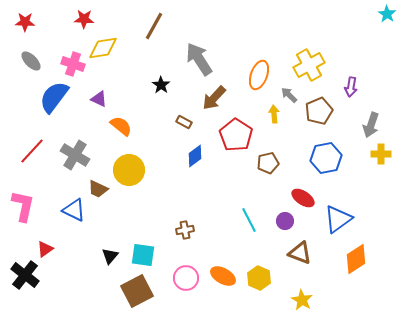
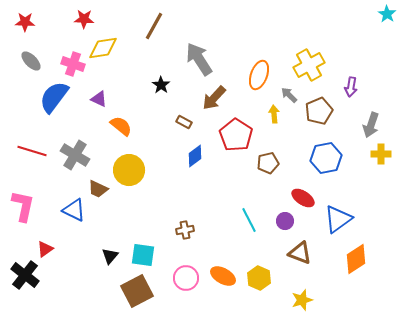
red line at (32, 151): rotated 64 degrees clockwise
yellow star at (302, 300): rotated 25 degrees clockwise
